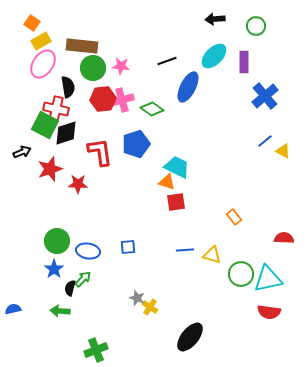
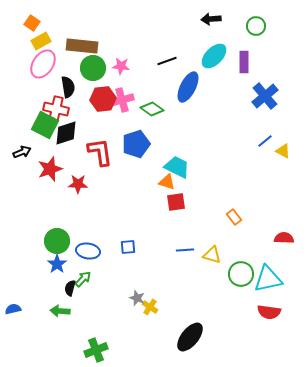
black arrow at (215, 19): moved 4 px left
blue star at (54, 269): moved 3 px right, 5 px up
